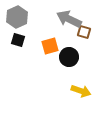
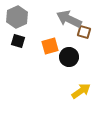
black square: moved 1 px down
yellow arrow: rotated 54 degrees counterclockwise
